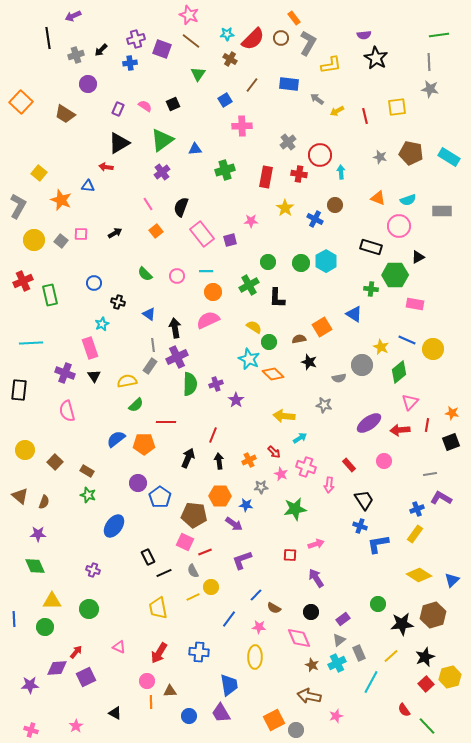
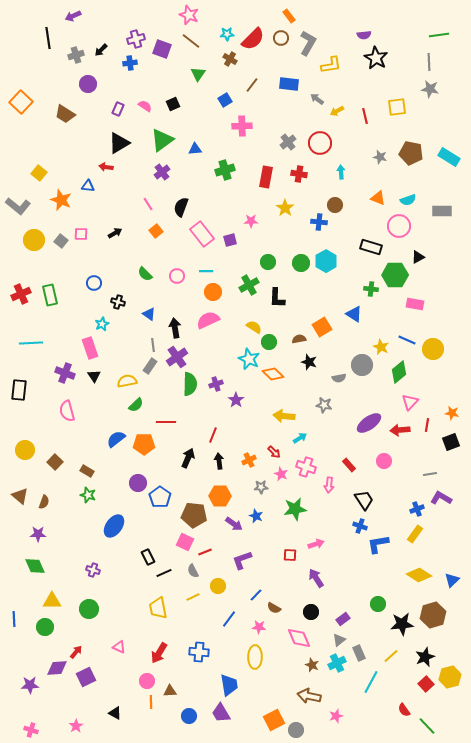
orange rectangle at (294, 18): moved 5 px left, 2 px up
red circle at (320, 155): moved 12 px up
gray L-shape at (18, 206): rotated 100 degrees clockwise
blue cross at (315, 219): moved 4 px right, 3 px down; rotated 21 degrees counterclockwise
red cross at (23, 281): moved 2 px left, 13 px down
purple cross at (177, 357): rotated 10 degrees counterclockwise
blue star at (246, 505): moved 10 px right, 11 px down; rotated 16 degrees clockwise
yellow circle at (211, 587): moved 7 px right, 1 px up
